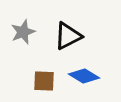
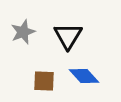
black triangle: rotated 32 degrees counterclockwise
blue diamond: rotated 16 degrees clockwise
